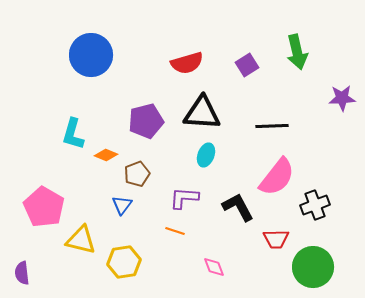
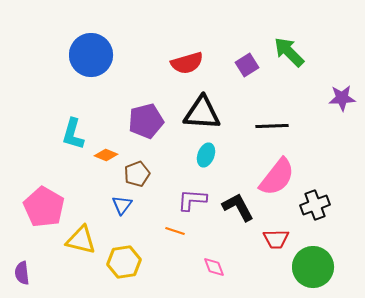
green arrow: moved 8 px left; rotated 148 degrees clockwise
purple L-shape: moved 8 px right, 2 px down
